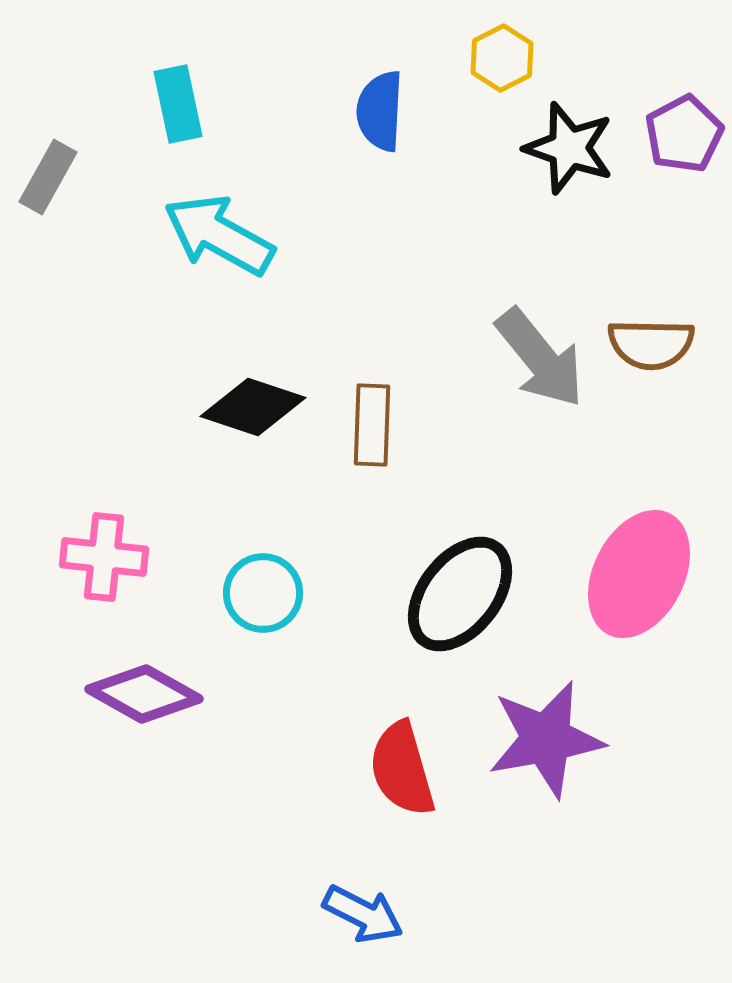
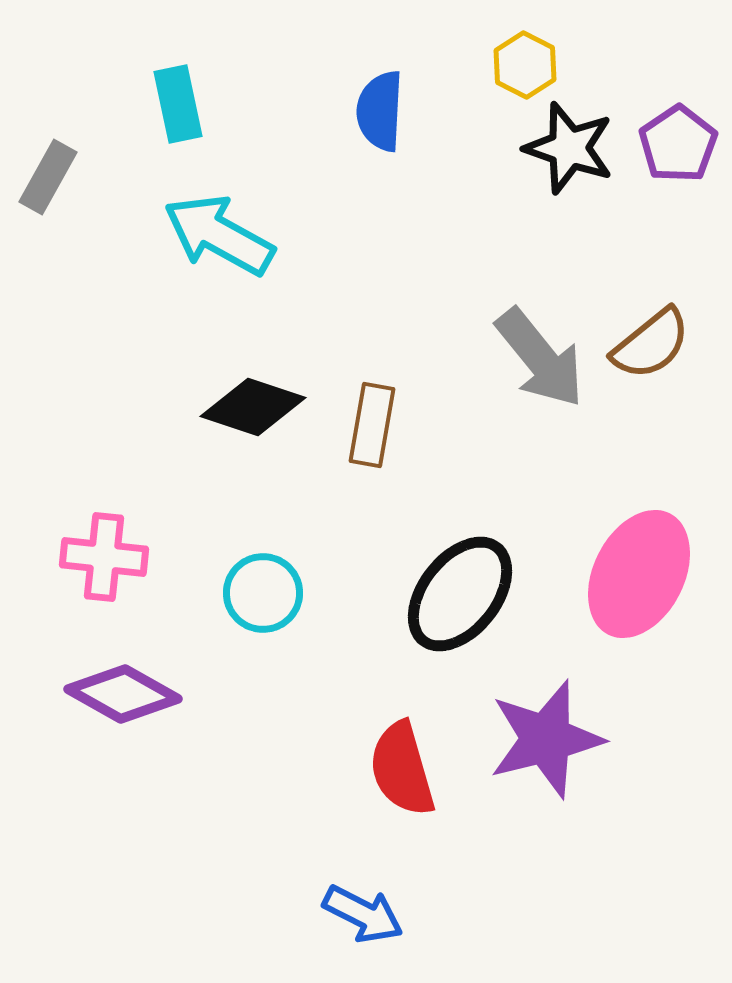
yellow hexagon: moved 23 px right, 7 px down; rotated 6 degrees counterclockwise
purple pentagon: moved 6 px left, 10 px down; rotated 6 degrees counterclockwise
brown semicircle: rotated 40 degrees counterclockwise
brown rectangle: rotated 8 degrees clockwise
purple diamond: moved 21 px left
purple star: rotated 4 degrees counterclockwise
